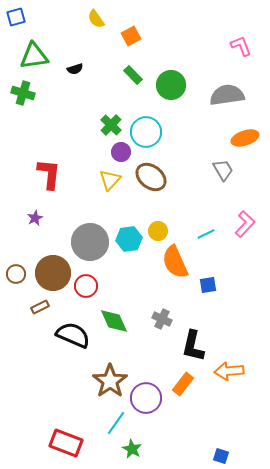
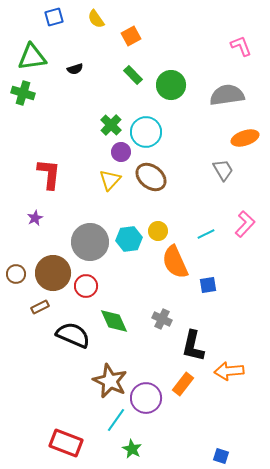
blue square at (16, 17): moved 38 px right
green triangle at (34, 56): moved 2 px left, 1 px down
brown star at (110, 381): rotated 12 degrees counterclockwise
cyan line at (116, 423): moved 3 px up
